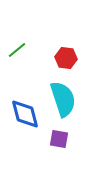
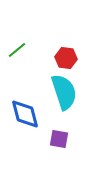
cyan semicircle: moved 1 px right, 7 px up
